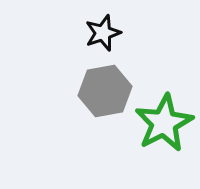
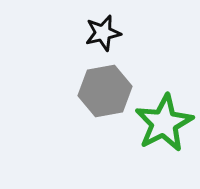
black star: rotated 6 degrees clockwise
